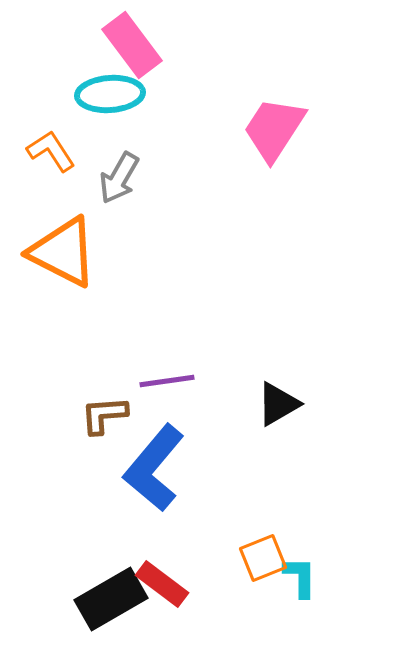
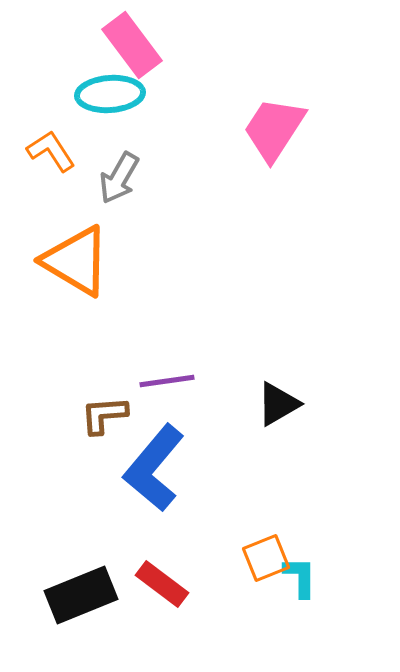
orange triangle: moved 13 px right, 9 px down; rotated 4 degrees clockwise
orange square: moved 3 px right
black rectangle: moved 30 px left, 4 px up; rotated 8 degrees clockwise
